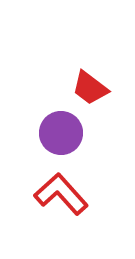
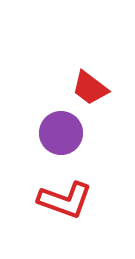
red L-shape: moved 4 px right, 6 px down; rotated 152 degrees clockwise
